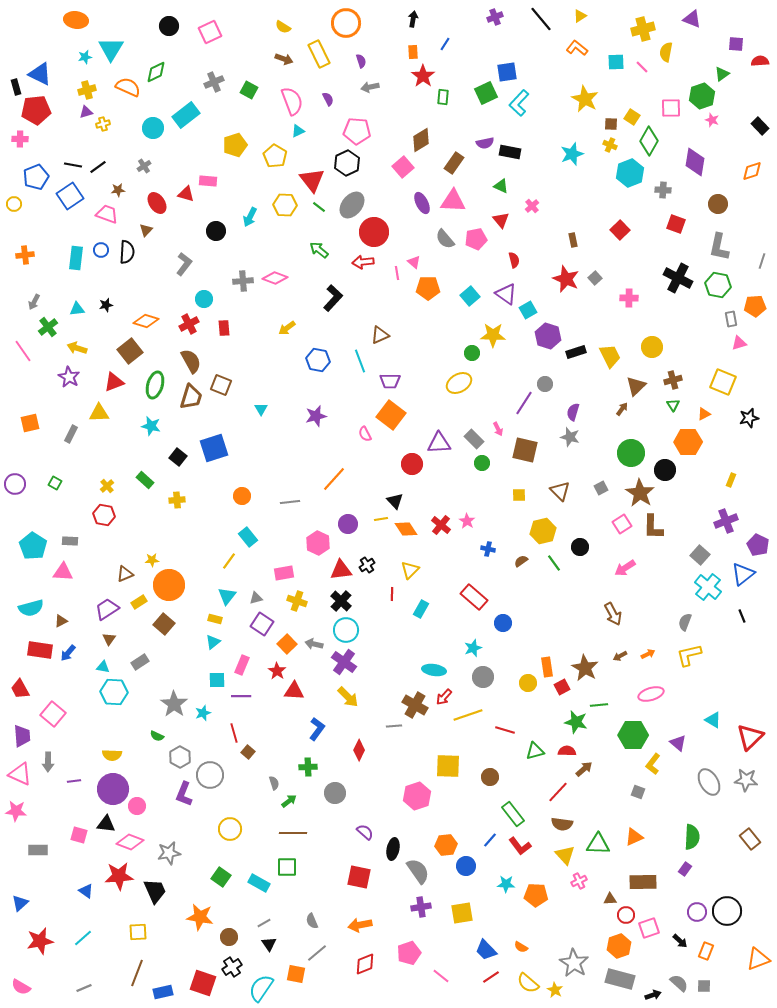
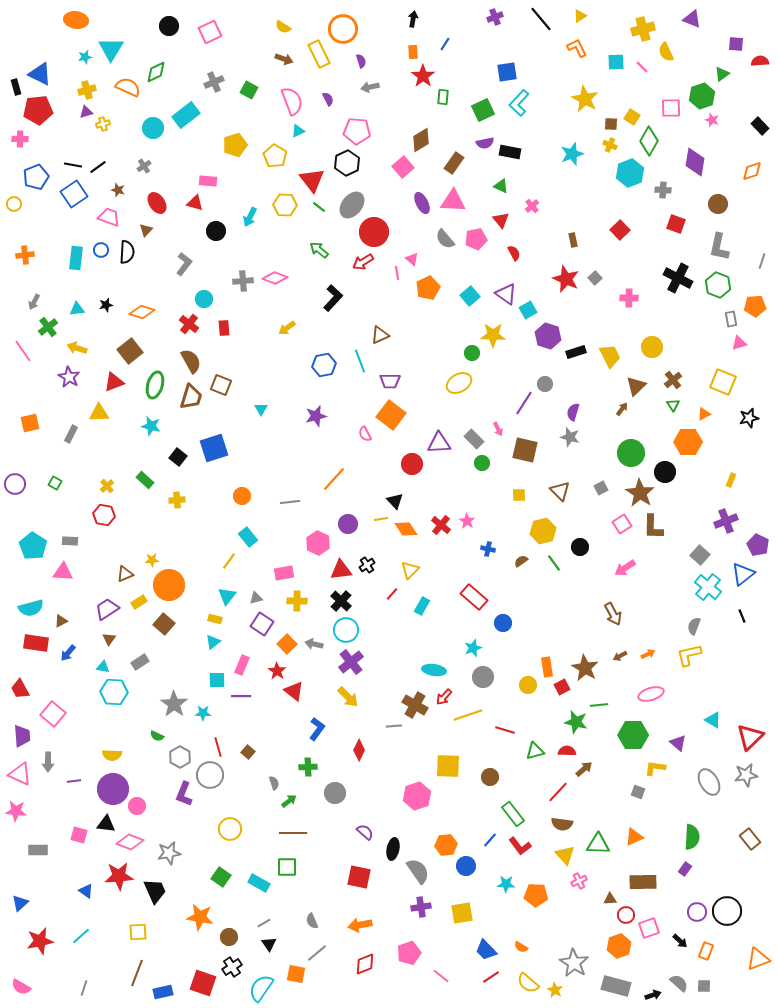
orange circle at (346, 23): moved 3 px left, 6 px down
orange L-shape at (577, 48): rotated 25 degrees clockwise
yellow semicircle at (666, 52): rotated 36 degrees counterclockwise
green square at (486, 93): moved 3 px left, 17 px down
red pentagon at (36, 110): moved 2 px right
brown star at (118, 190): rotated 24 degrees clockwise
red triangle at (186, 194): moved 9 px right, 9 px down
blue square at (70, 196): moved 4 px right, 2 px up
pink trapezoid at (107, 214): moved 2 px right, 3 px down
red semicircle at (514, 260): moved 7 px up; rotated 14 degrees counterclockwise
red arrow at (363, 262): rotated 25 degrees counterclockwise
pink triangle at (414, 262): moved 2 px left, 3 px up
green hexagon at (718, 285): rotated 10 degrees clockwise
orange pentagon at (428, 288): rotated 25 degrees counterclockwise
orange diamond at (146, 321): moved 4 px left, 9 px up
red cross at (189, 324): rotated 24 degrees counterclockwise
blue hexagon at (318, 360): moved 6 px right, 5 px down; rotated 20 degrees counterclockwise
brown cross at (673, 380): rotated 24 degrees counterclockwise
black circle at (665, 470): moved 2 px down
red line at (392, 594): rotated 40 degrees clockwise
yellow cross at (297, 601): rotated 18 degrees counterclockwise
cyan rectangle at (421, 609): moved 1 px right, 3 px up
gray semicircle at (685, 622): moved 9 px right, 4 px down
red rectangle at (40, 650): moved 4 px left, 7 px up
purple cross at (344, 662): moved 7 px right; rotated 15 degrees clockwise
yellow circle at (528, 683): moved 2 px down
red triangle at (294, 691): rotated 35 degrees clockwise
cyan star at (203, 713): rotated 21 degrees clockwise
red line at (234, 733): moved 16 px left, 14 px down
yellow L-shape at (653, 764): moved 2 px right, 4 px down; rotated 60 degrees clockwise
gray star at (746, 780): moved 5 px up; rotated 15 degrees counterclockwise
cyan line at (83, 938): moved 2 px left, 2 px up
gray rectangle at (620, 979): moved 4 px left, 7 px down
gray line at (84, 988): rotated 49 degrees counterclockwise
